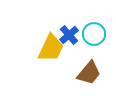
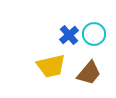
yellow trapezoid: moved 18 px down; rotated 52 degrees clockwise
